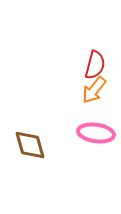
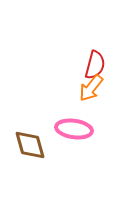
orange arrow: moved 3 px left, 2 px up
pink ellipse: moved 22 px left, 4 px up
